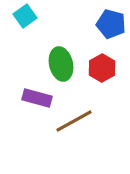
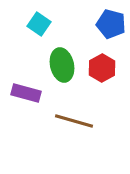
cyan square: moved 14 px right, 8 px down; rotated 20 degrees counterclockwise
green ellipse: moved 1 px right, 1 px down
purple rectangle: moved 11 px left, 5 px up
brown line: rotated 45 degrees clockwise
